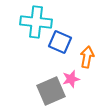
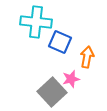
gray square: moved 1 px right, 1 px down; rotated 20 degrees counterclockwise
